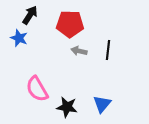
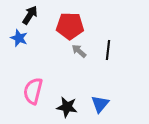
red pentagon: moved 2 px down
gray arrow: rotated 28 degrees clockwise
pink semicircle: moved 4 px left, 2 px down; rotated 44 degrees clockwise
blue triangle: moved 2 px left
